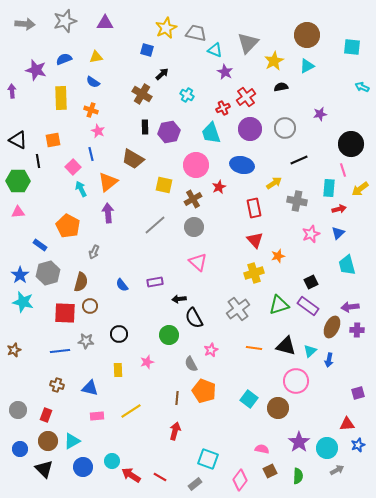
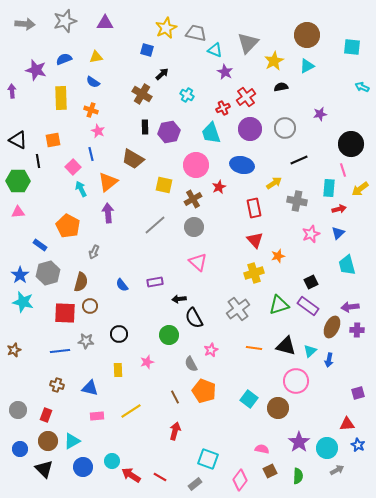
brown line at (177, 398): moved 2 px left, 1 px up; rotated 32 degrees counterclockwise
blue star at (358, 445): rotated 24 degrees counterclockwise
